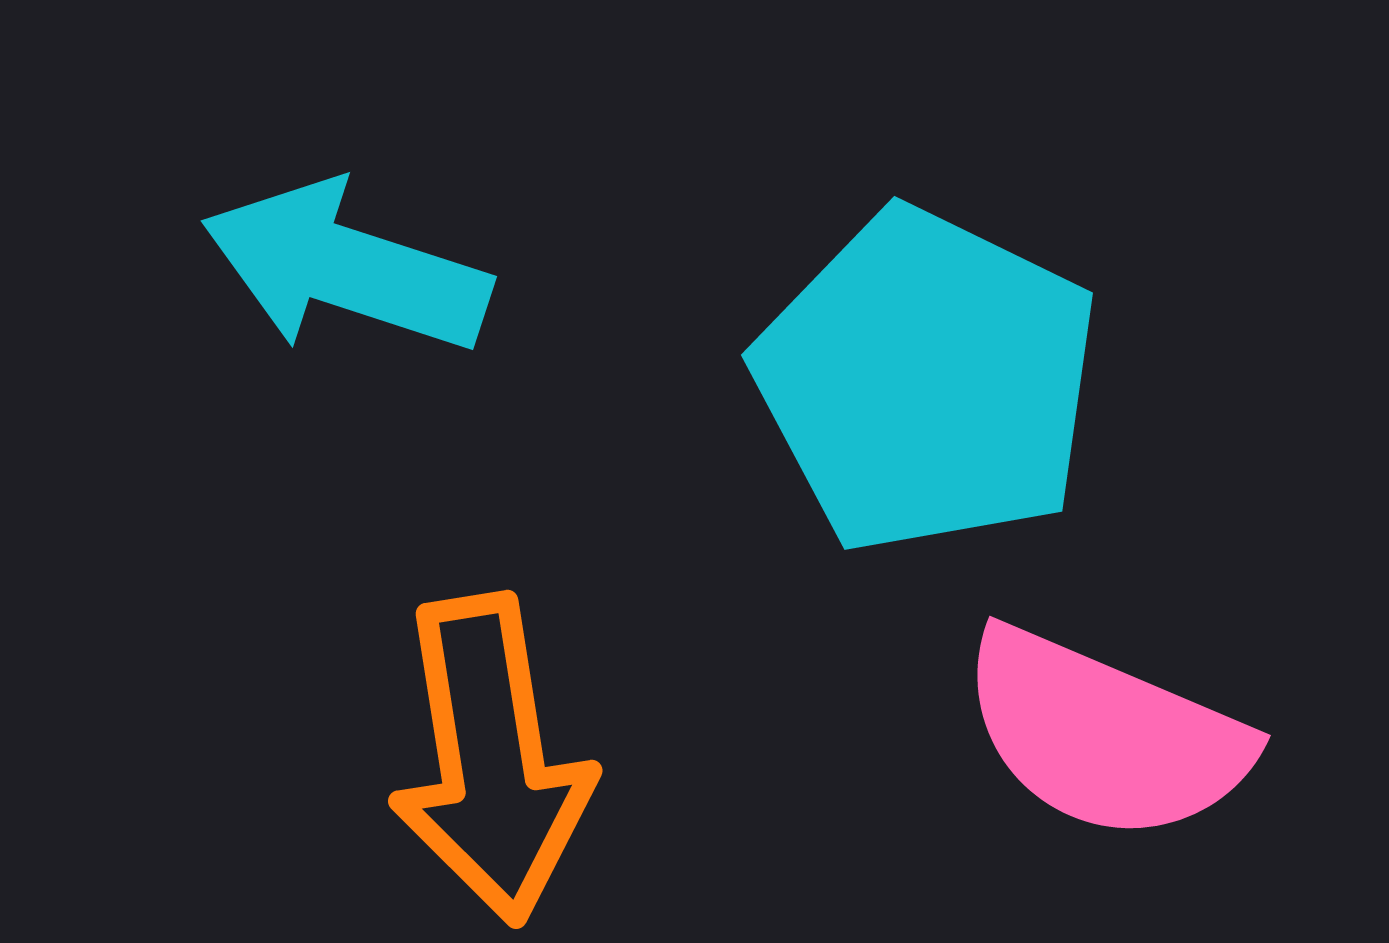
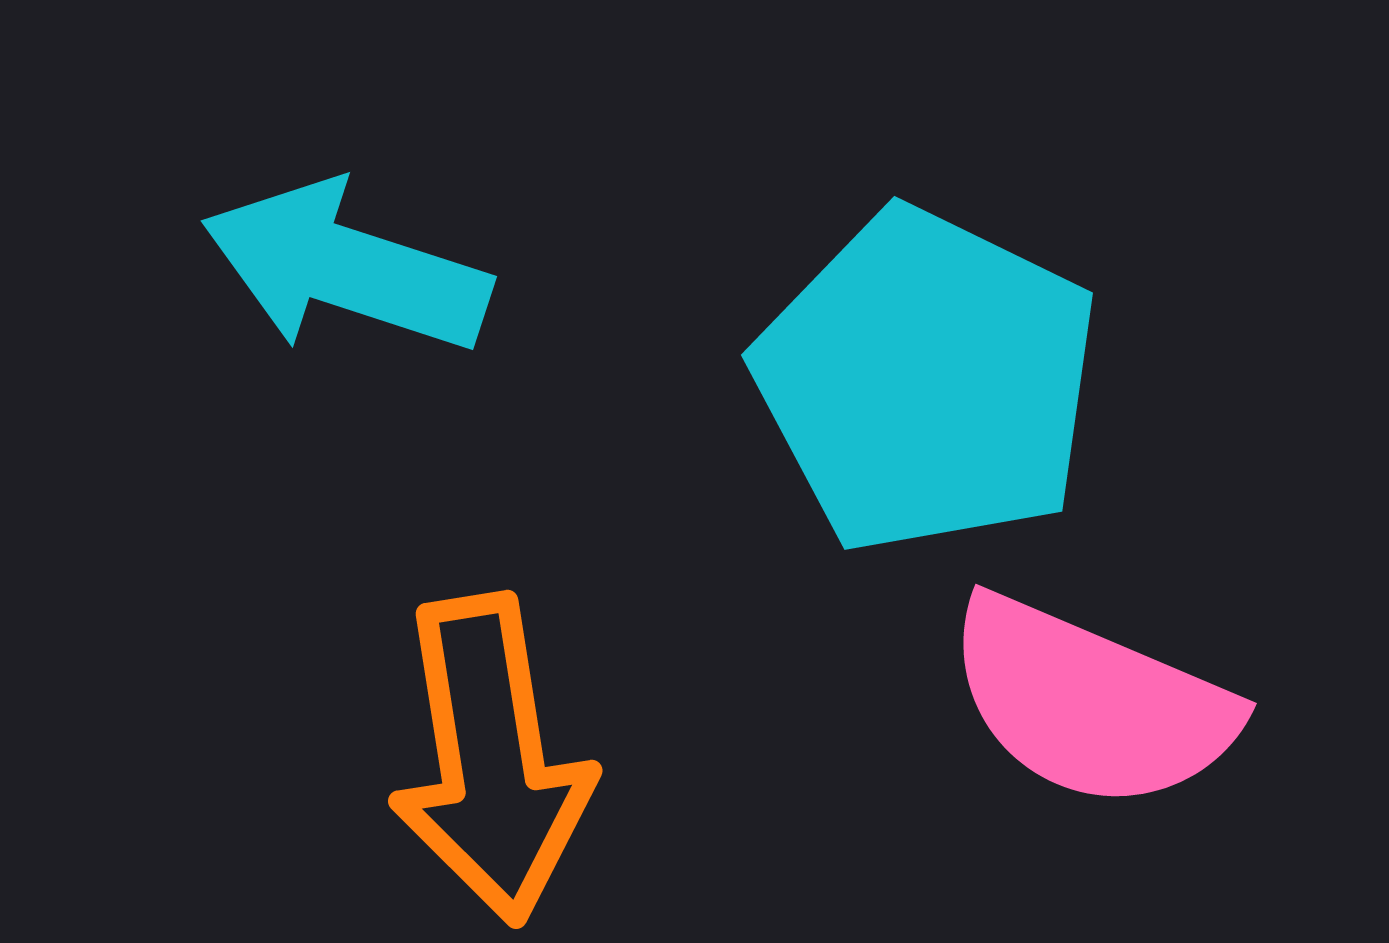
pink semicircle: moved 14 px left, 32 px up
